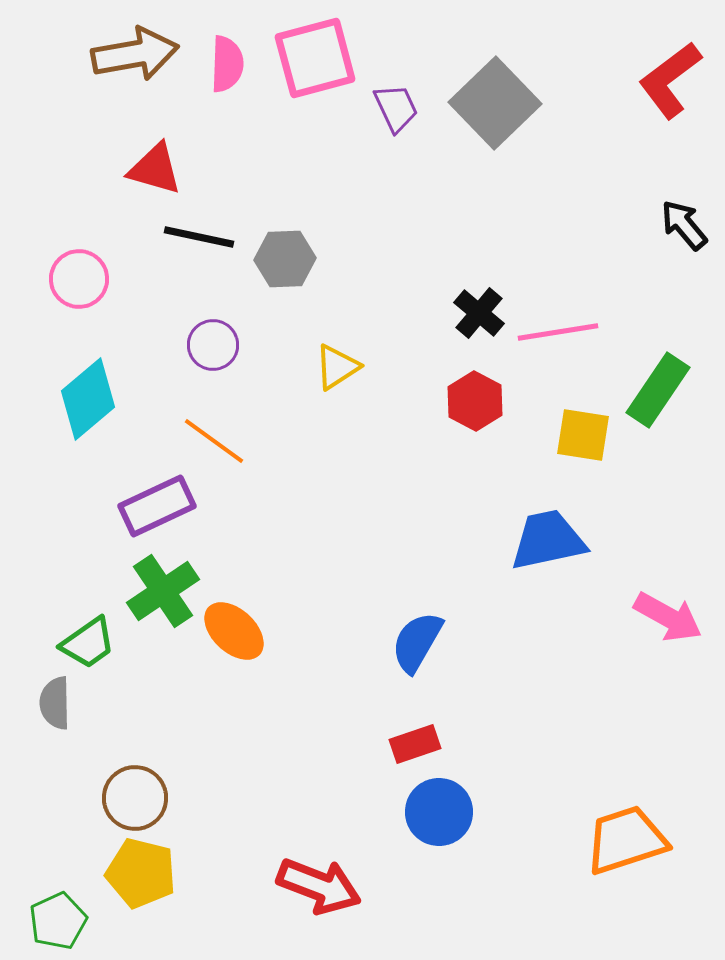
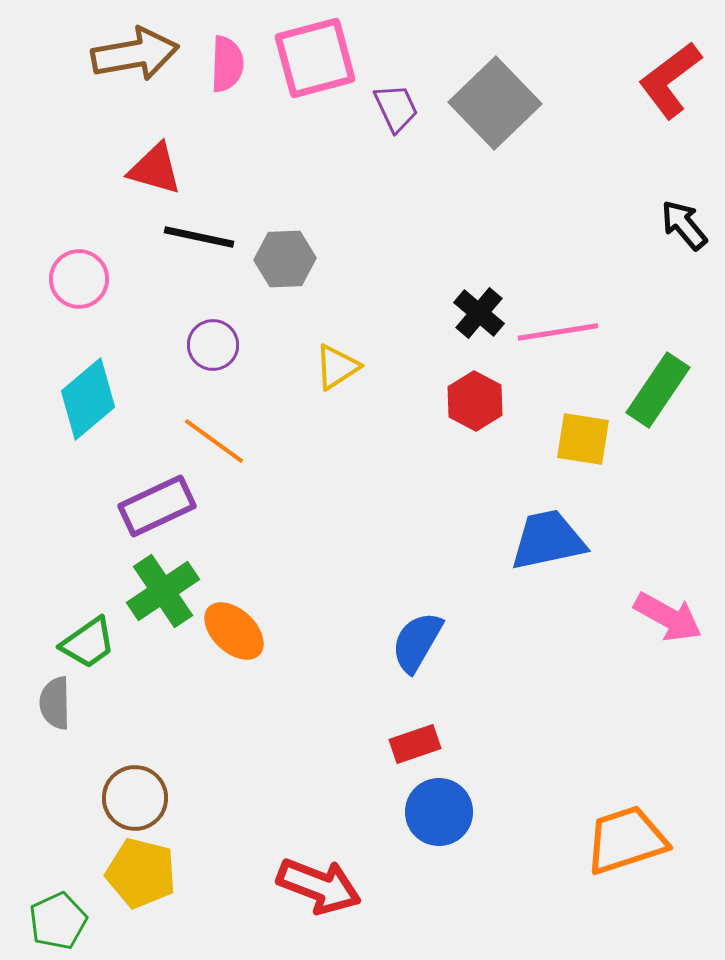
yellow square: moved 4 px down
